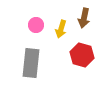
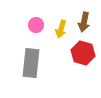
brown arrow: moved 4 px down
red hexagon: moved 1 px right, 2 px up
